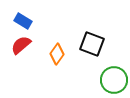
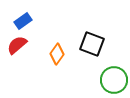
blue rectangle: rotated 66 degrees counterclockwise
red semicircle: moved 4 px left
